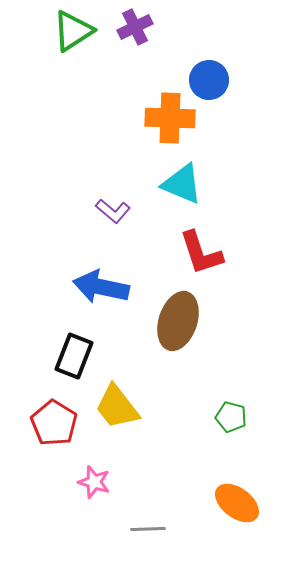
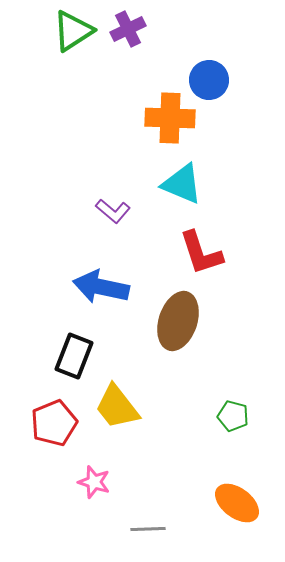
purple cross: moved 7 px left, 2 px down
green pentagon: moved 2 px right, 1 px up
red pentagon: rotated 18 degrees clockwise
